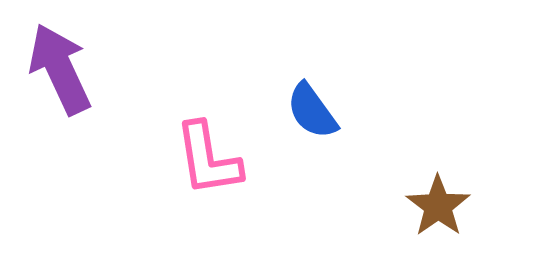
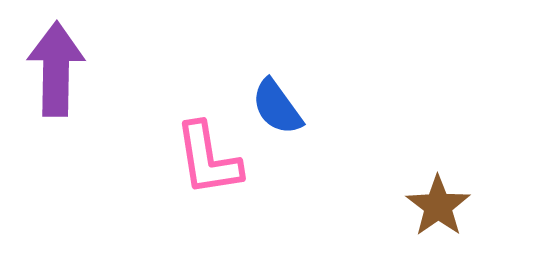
purple arrow: moved 4 px left; rotated 26 degrees clockwise
blue semicircle: moved 35 px left, 4 px up
